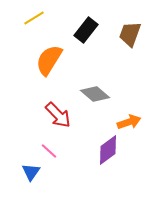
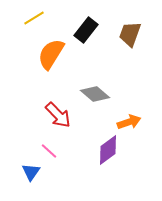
orange semicircle: moved 2 px right, 6 px up
